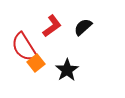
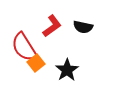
black semicircle: rotated 126 degrees counterclockwise
